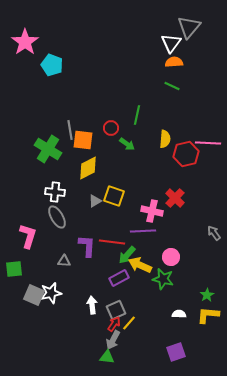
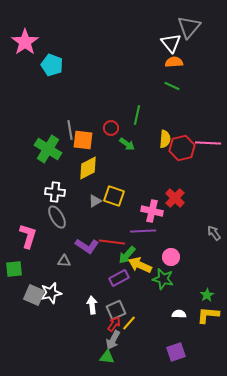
white triangle at (171, 43): rotated 15 degrees counterclockwise
red hexagon at (186, 154): moved 4 px left, 6 px up
purple L-shape at (87, 246): rotated 120 degrees clockwise
